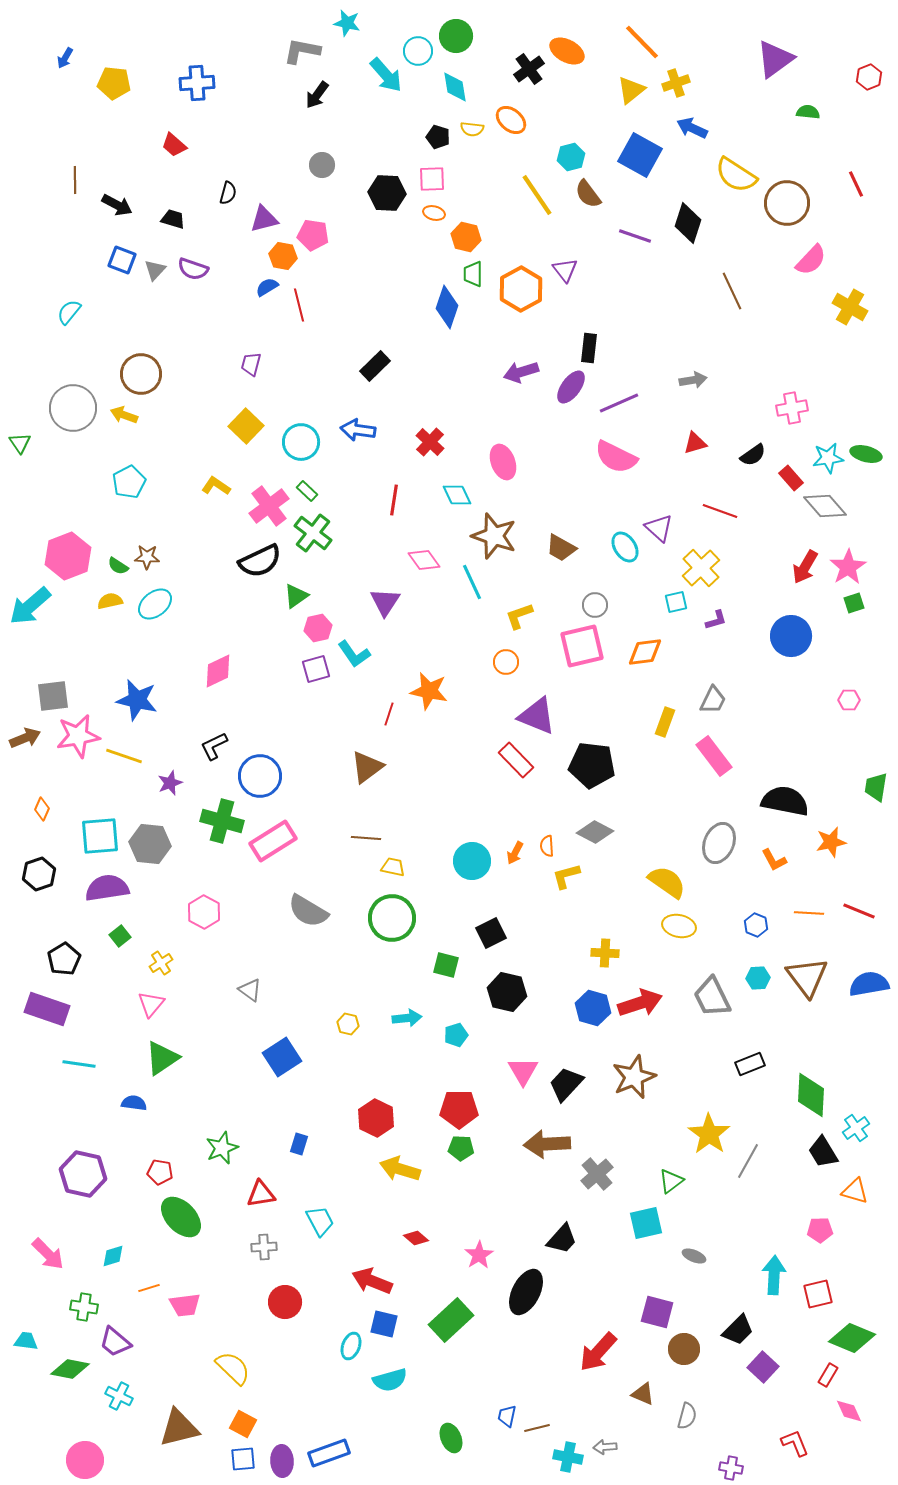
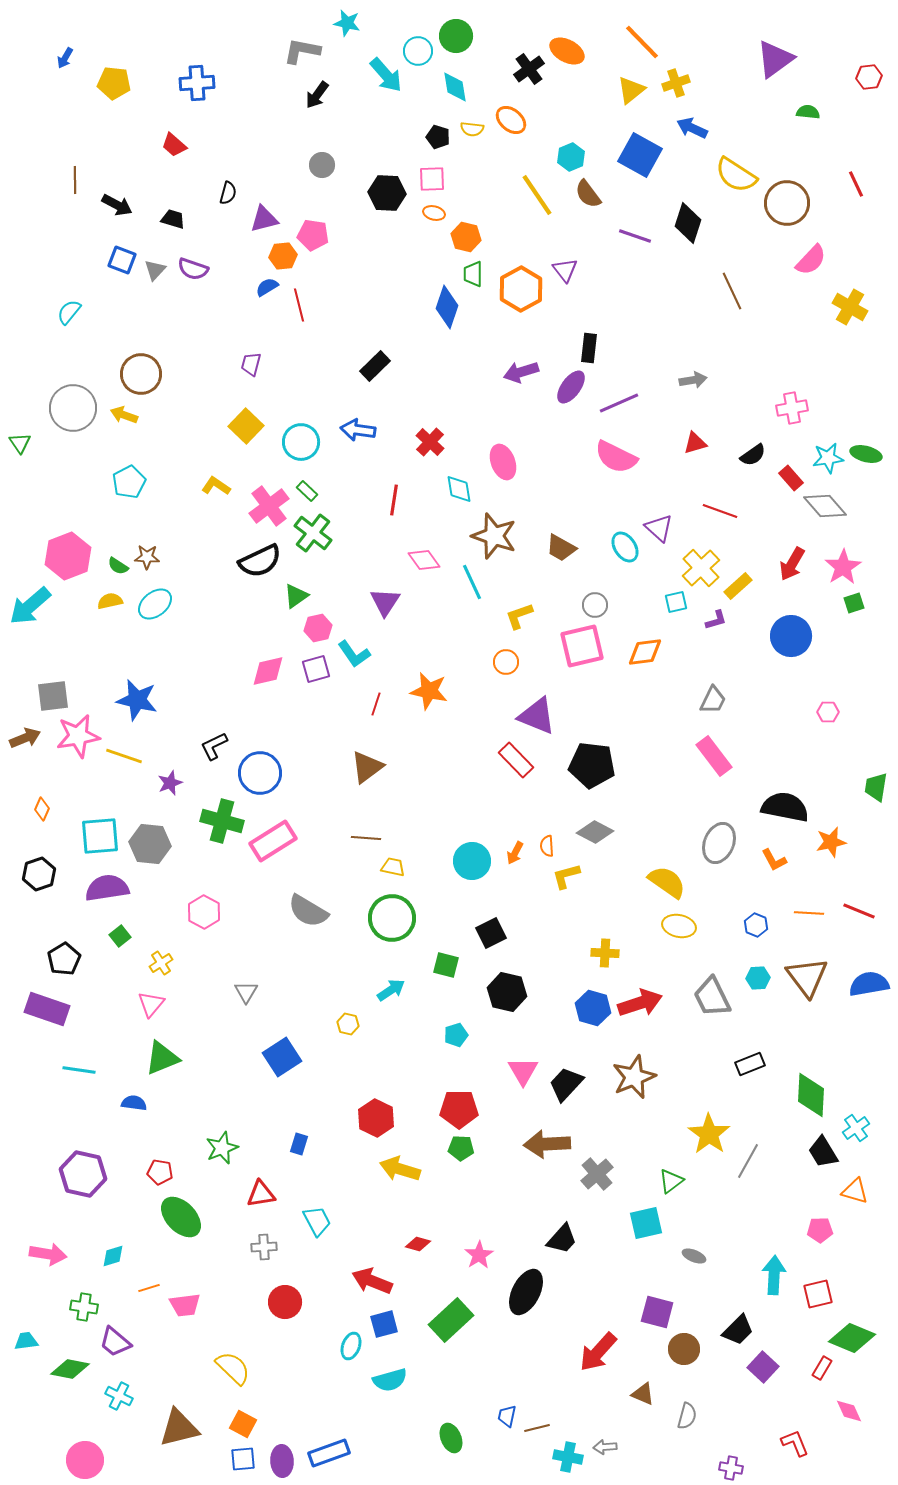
red hexagon at (869, 77): rotated 15 degrees clockwise
cyan hexagon at (571, 157): rotated 8 degrees counterclockwise
orange hexagon at (283, 256): rotated 16 degrees counterclockwise
cyan diamond at (457, 495): moved 2 px right, 6 px up; rotated 16 degrees clockwise
red arrow at (805, 567): moved 13 px left, 3 px up
pink star at (848, 567): moved 5 px left
pink diamond at (218, 671): moved 50 px right; rotated 12 degrees clockwise
pink hexagon at (849, 700): moved 21 px left, 12 px down
red line at (389, 714): moved 13 px left, 10 px up
yellow rectangle at (665, 722): moved 73 px right, 136 px up; rotated 28 degrees clockwise
blue circle at (260, 776): moved 3 px up
black semicircle at (785, 801): moved 6 px down
gray triangle at (250, 990): moved 4 px left, 2 px down; rotated 25 degrees clockwise
cyan arrow at (407, 1018): moved 16 px left, 28 px up; rotated 28 degrees counterclockwise
green triangle at (162, 1058): rotated 12 degrees clockwise
cyan line at (79, 1064): moved 6 px down
cyan trapezoid at (320, 1221): moved 3 px left
red diamond at (416, 1238): moved 2 px right, 6 px down; rotated 25 degrees counterclockwise
pink arrow at (48, 1254): rotated 36 degrees counterclockwise
blue square at (384, 1324): rotated 28 degrees counterclockwise
cyan trapezoid at (26, 1341): rotated 15 degrees counterclockwise
red rectangle at (828, 1375): moved 6 px left, 7 px up
